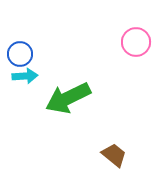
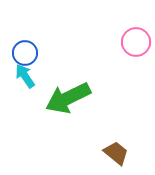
blue circle: moved 5 px right, 1 px up
cyan arrow: rotated 120 degrees counterclockwise
brown trapezoid: moved 2 px right, 2 px up
